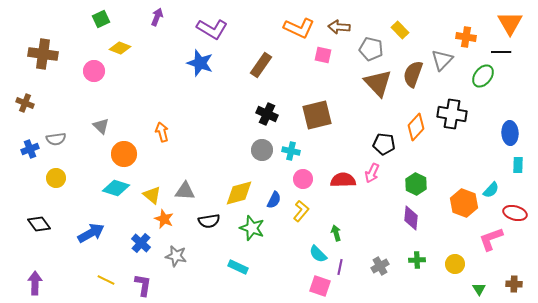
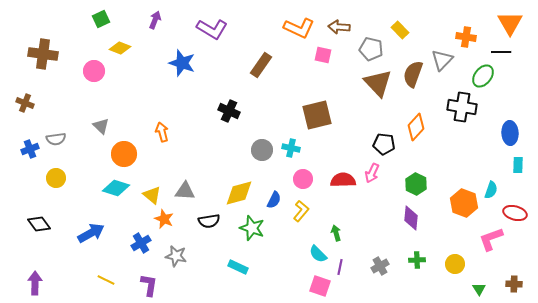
purple arrow at (157, 17): moved 2 px left, 3 px down
blue star at (200, 63): moved 18 px left
black cross at (267, 114): moved 38 px left, 3 px up
black cross at (452, 114): moved 10 px right, 7 px up
cyan cross at (291, 151): moved 3 px up
cyan semicircle at (491, 190): rotated 24 degrees counterclockwise
blue cross at (141, 243): rotated 18 degrees clockwise
purple L-shape at (143, 285): moved 6 px right
